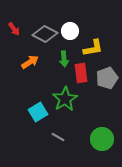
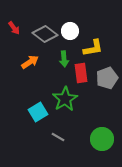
red arrow: moved 1 px up
gray diamond: rotated 10 degrees clockwise
